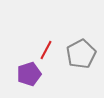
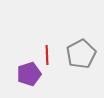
red line: moved 1 px right, 5 px down; rotated 30 degrees counterclockwise
